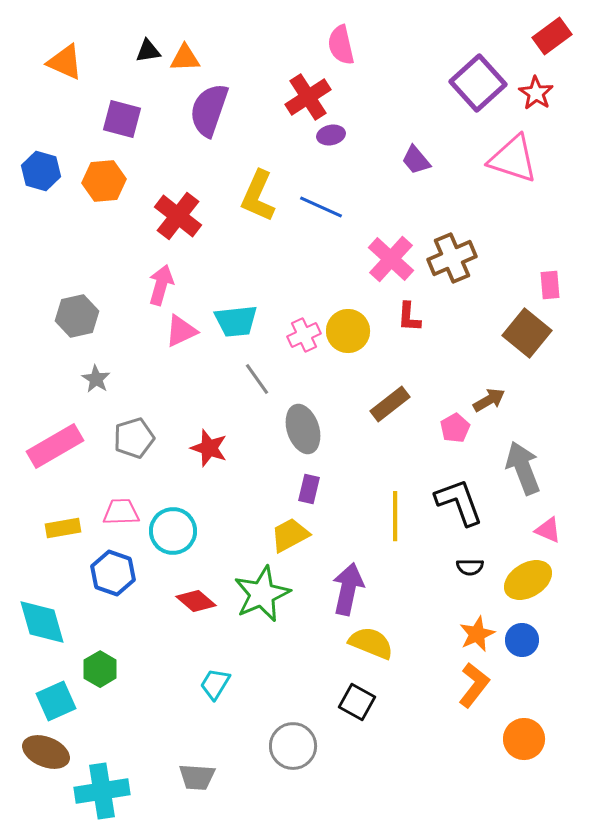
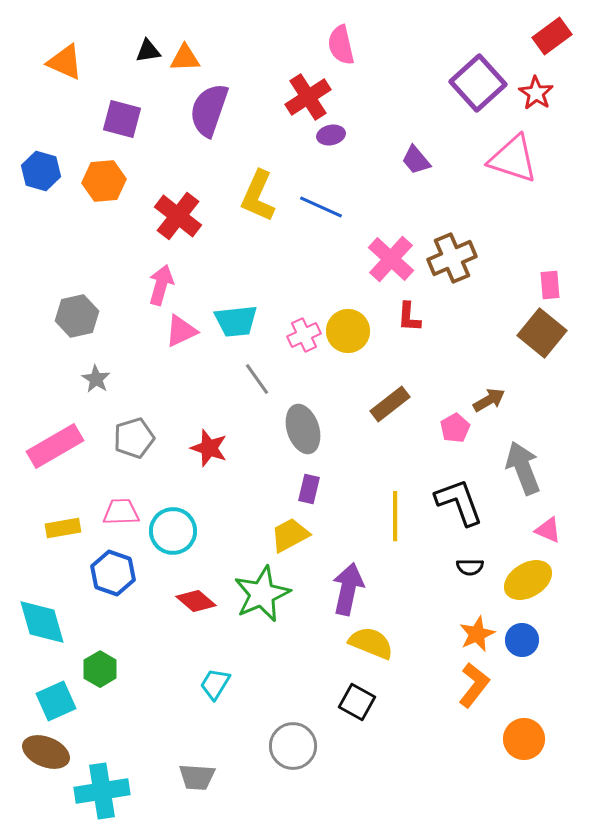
brown square at (527, 333): moved 15 px right
